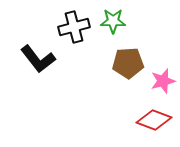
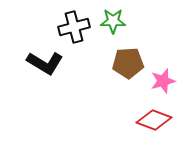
black L-shape: moved 7 px right, 4 px down; rotated 21 degrees counterclockwise
